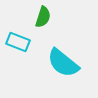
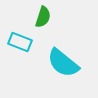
cyan rectangle: moved 2 px right
